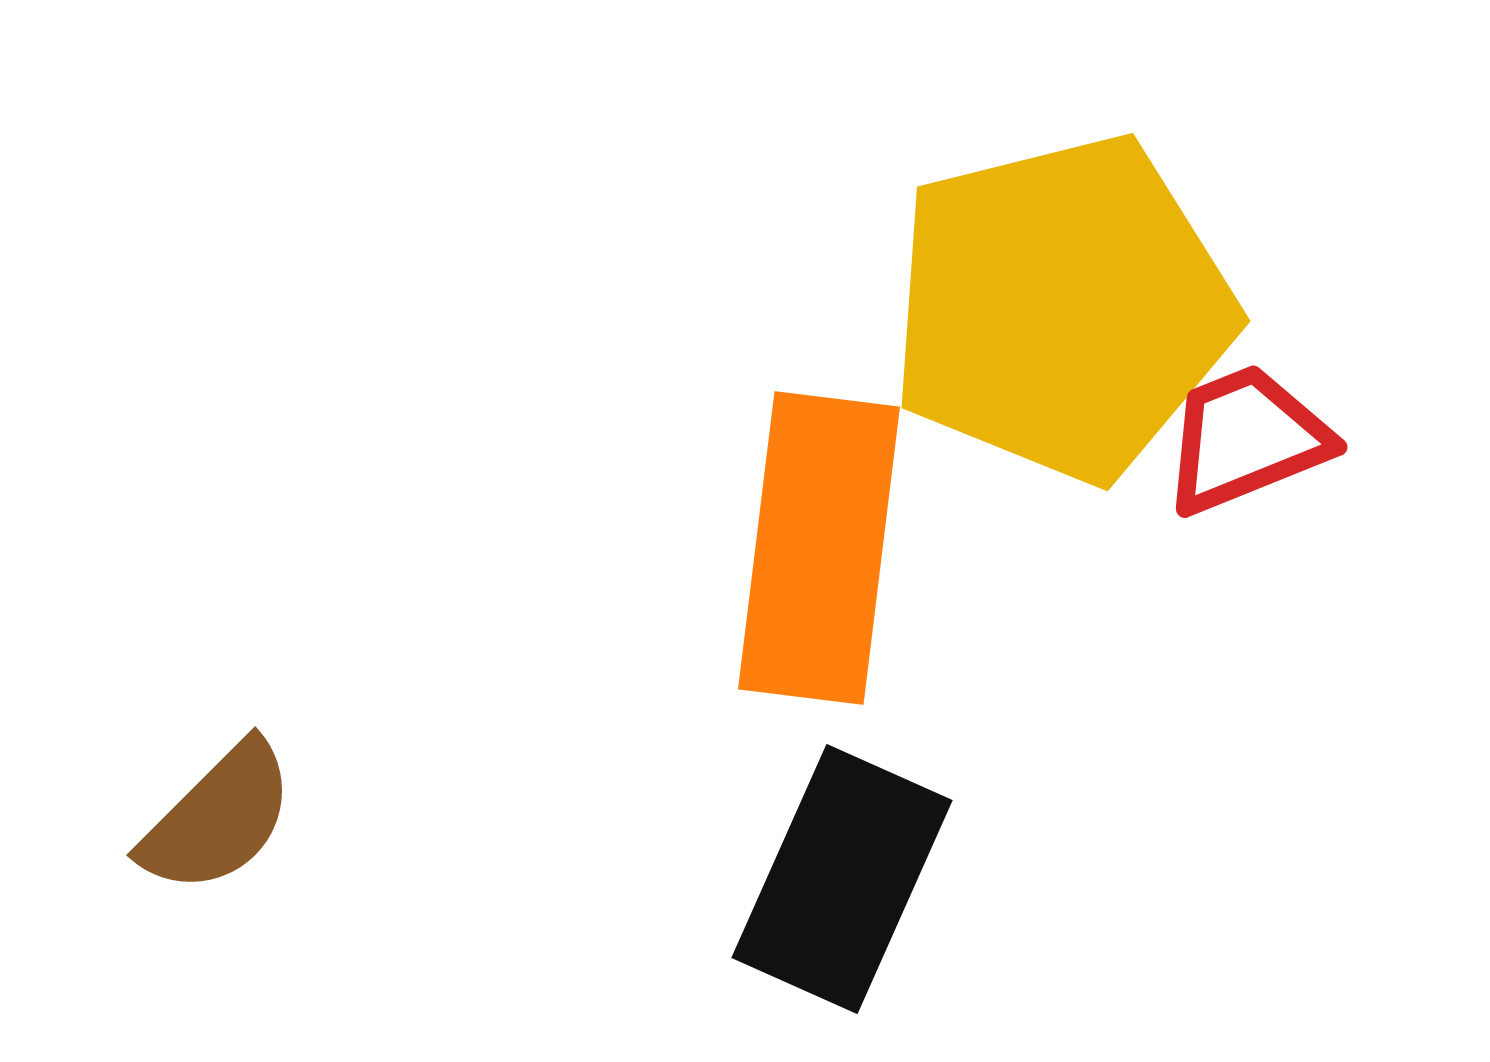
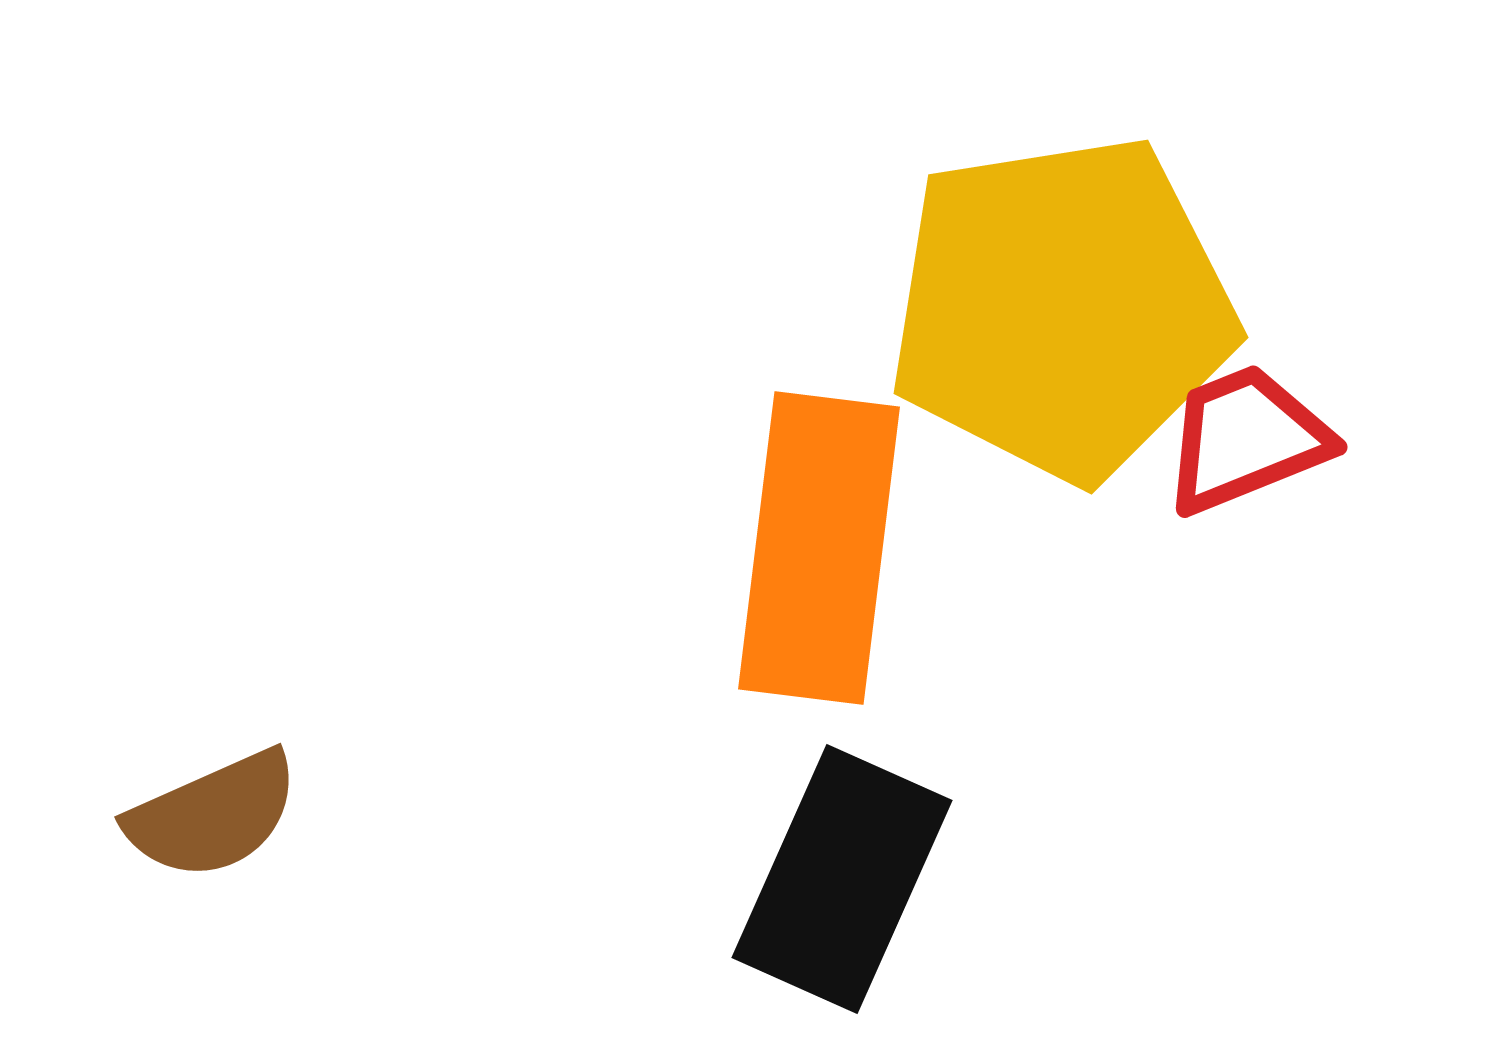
yellow pentagon: rotated 5 degrees clockwise
brown semicircle: moved 5 px left, 3 px up; rotated 21 degrees clockwise
